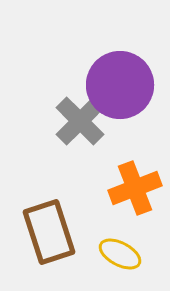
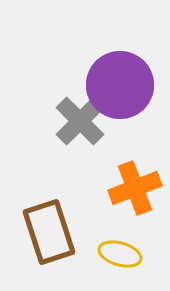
yellow ellipse: rotated 12 degrees counterclockwise
